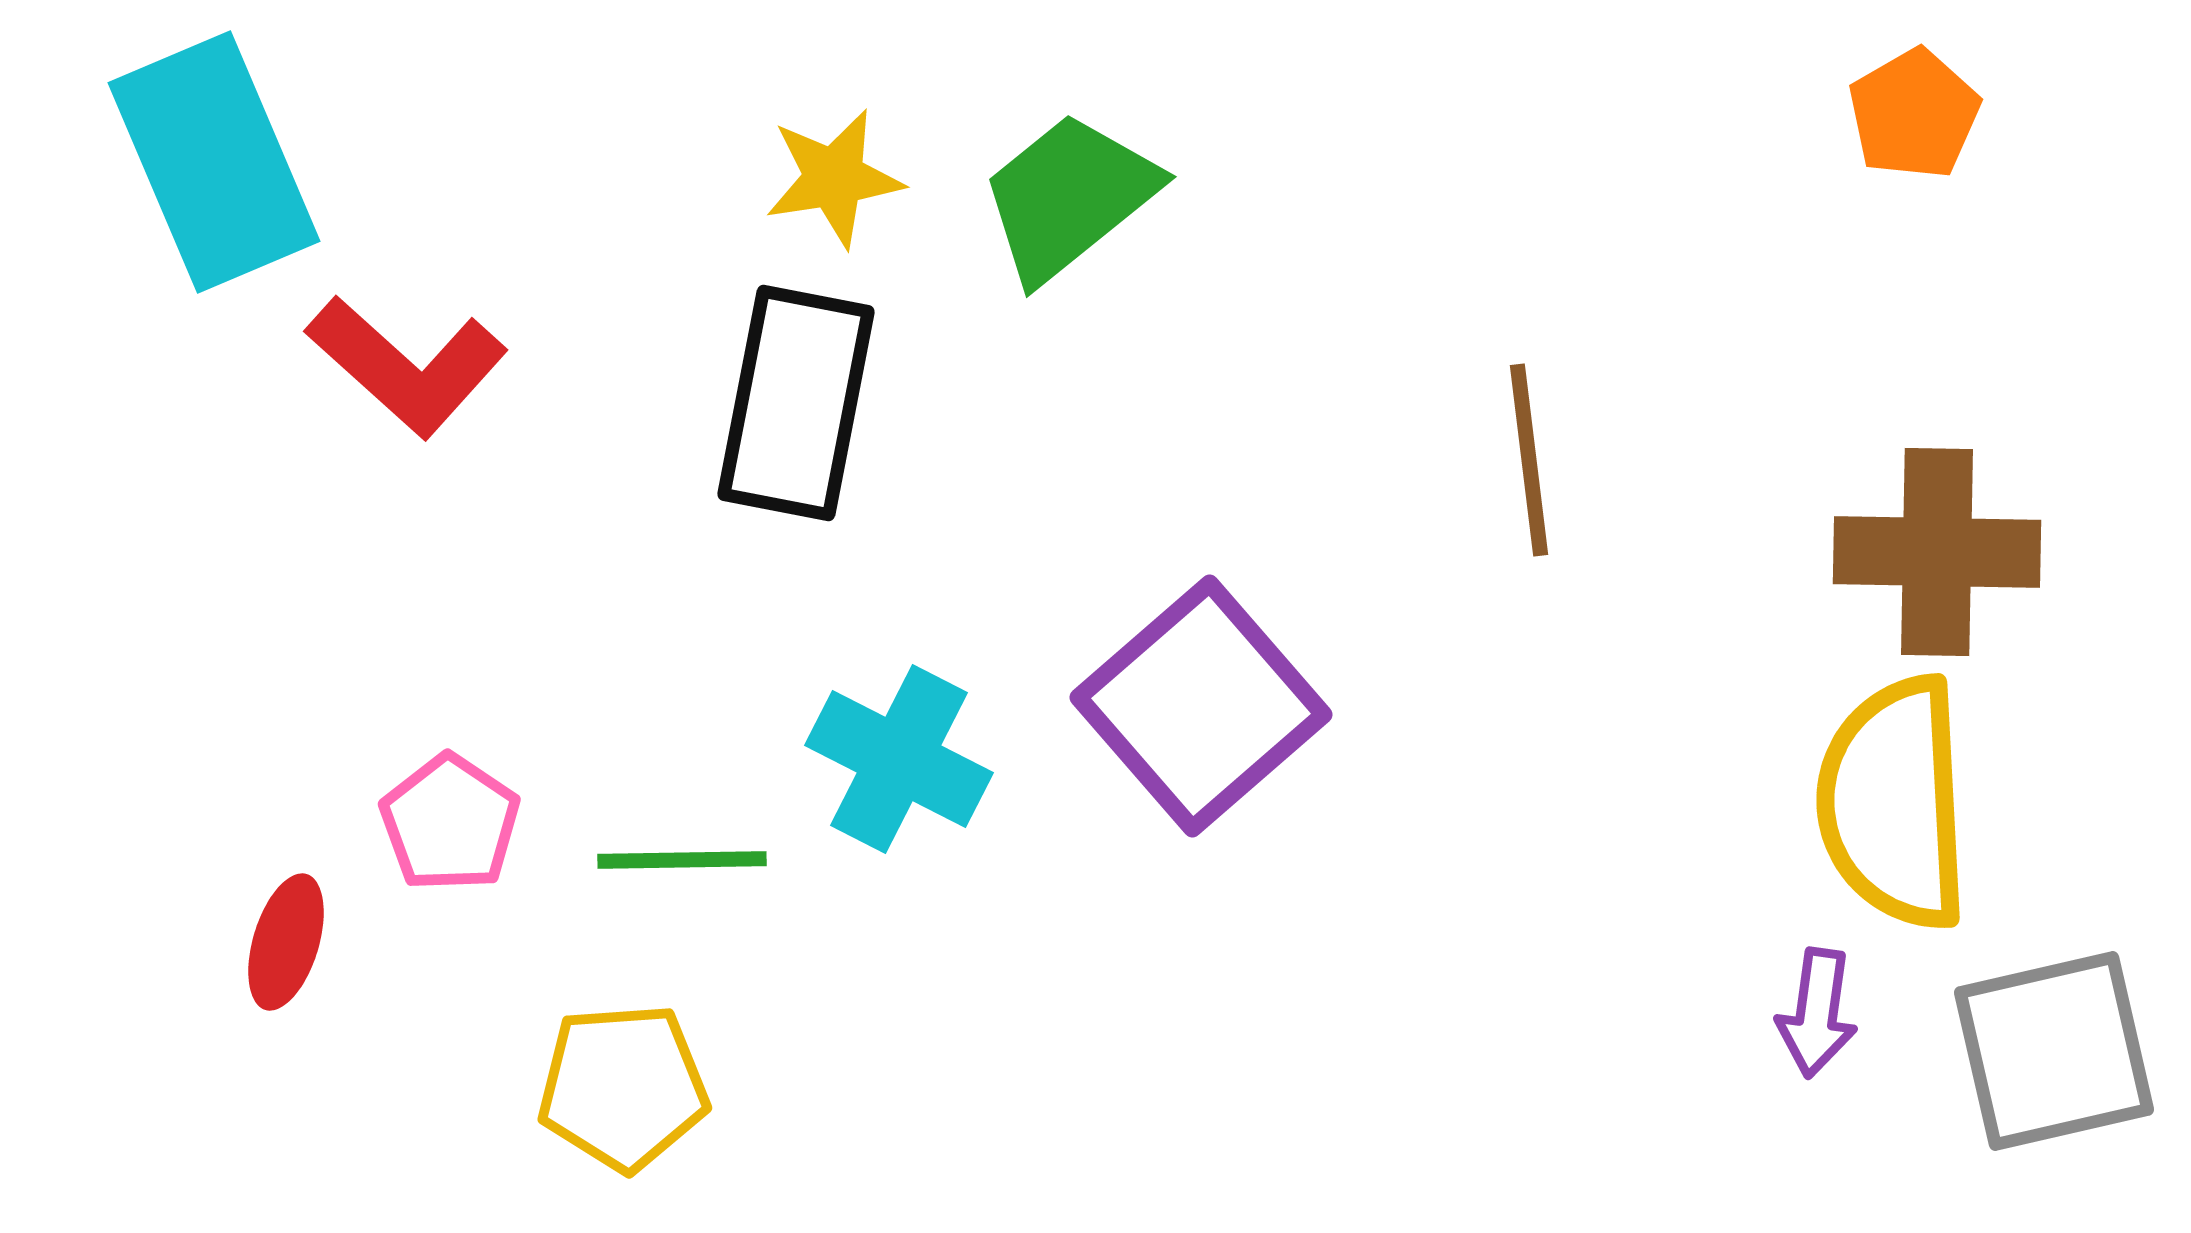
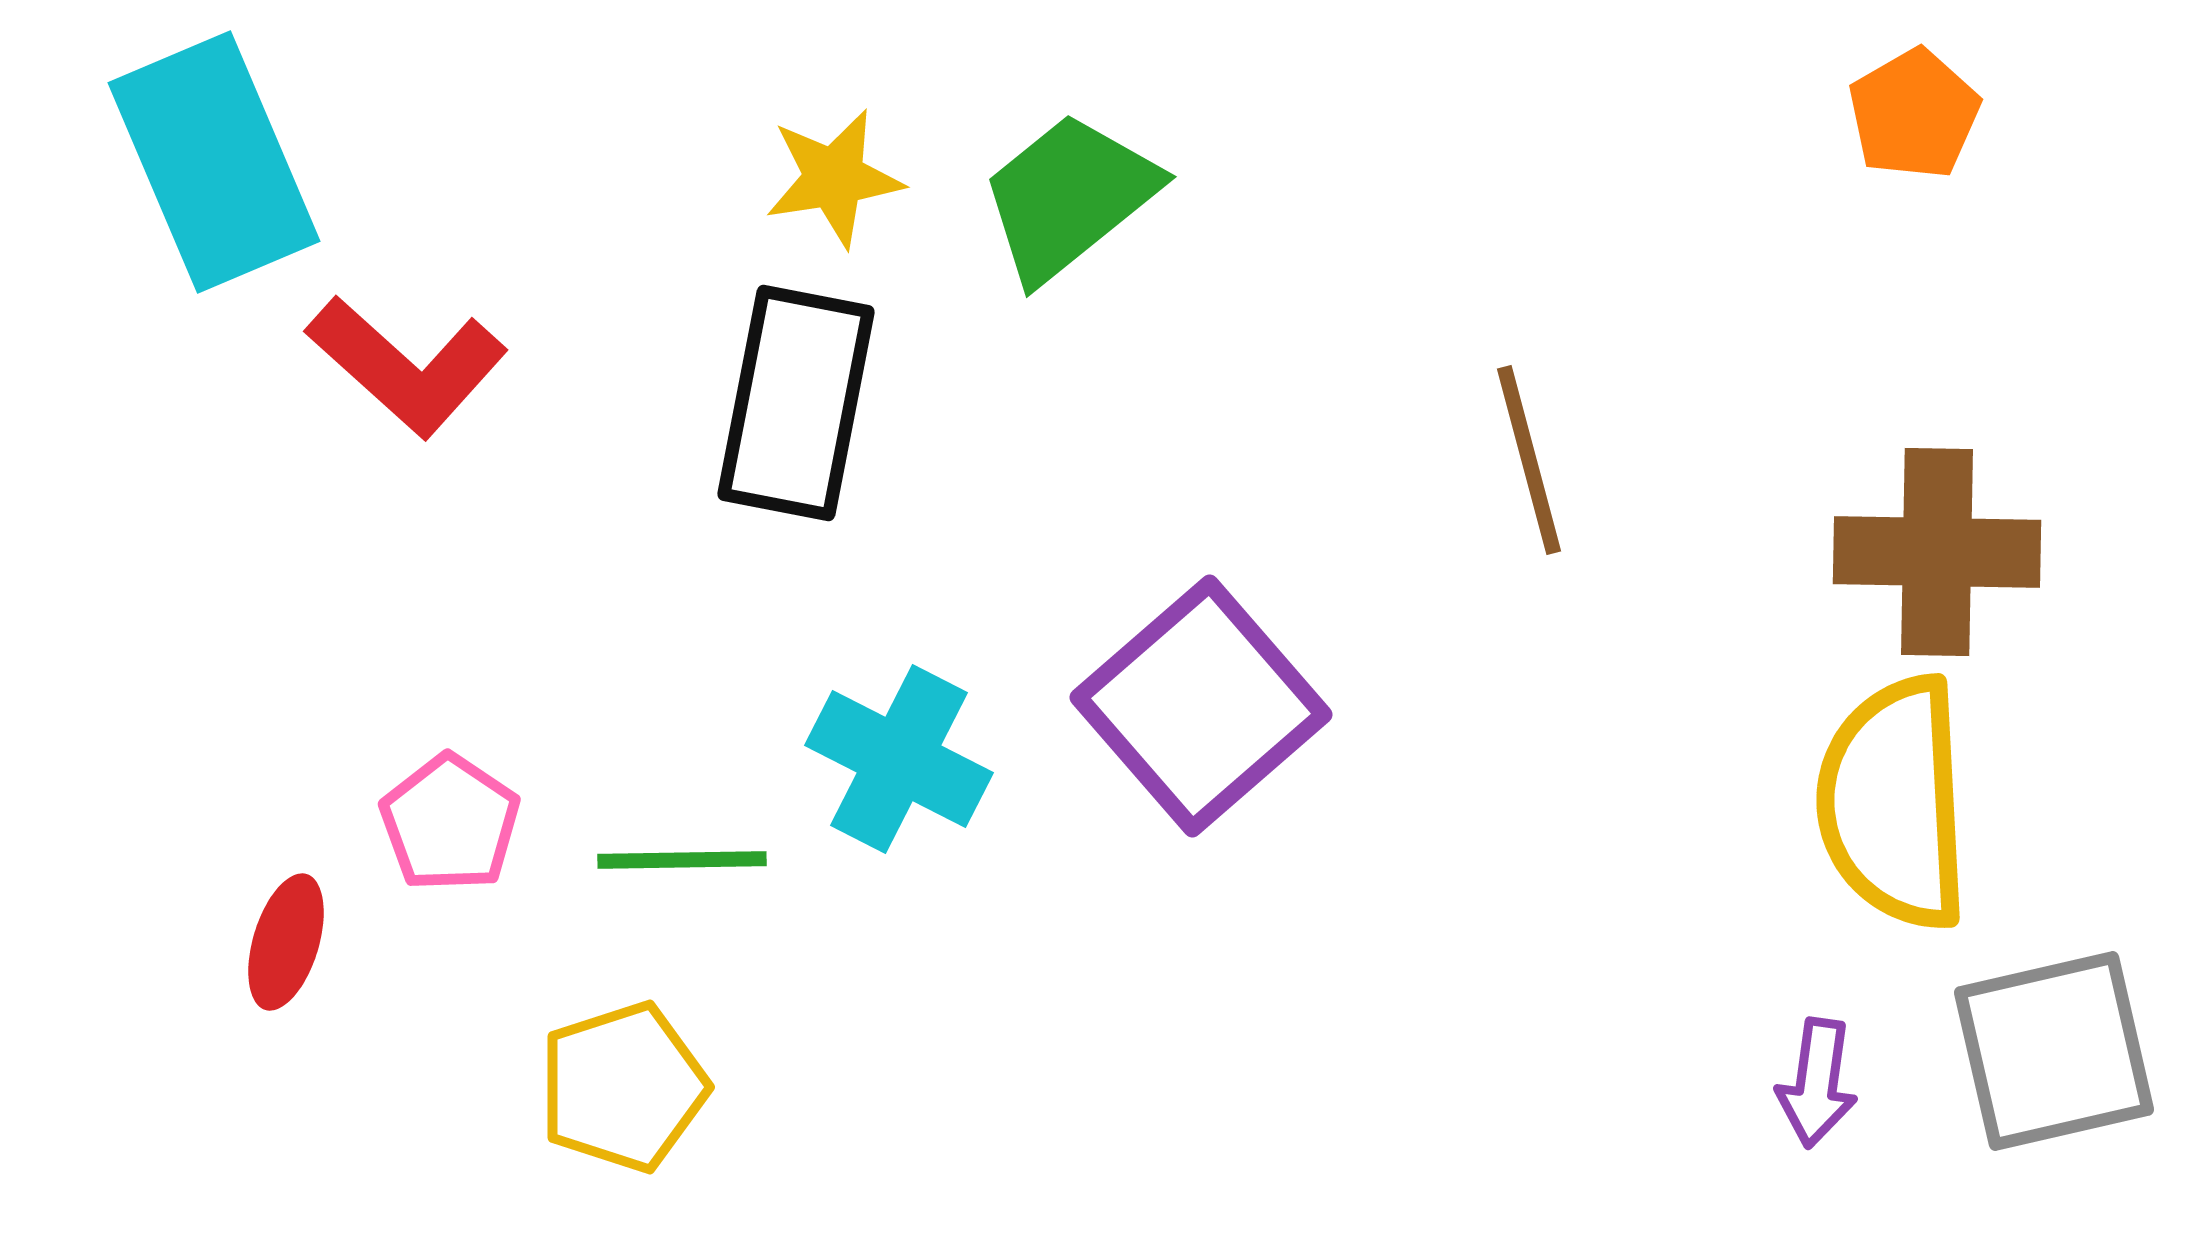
brown line: rotated 8 degrees counterclockwise
purple arrow: moved 70 px down
yellow pentagon: rotated 14 degrees counterclockwise
